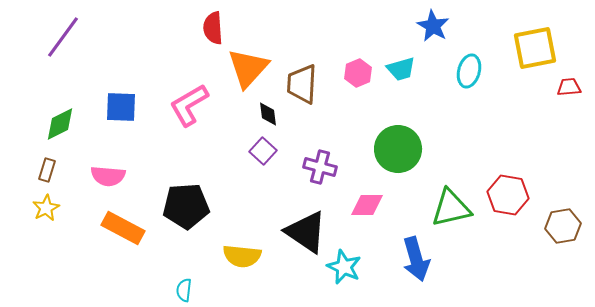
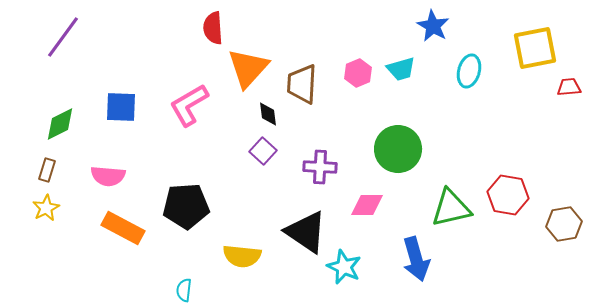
purple cross: rotated 12 degrees counterclockwise
brown hexagon: moved 1 px right, 2 px up
